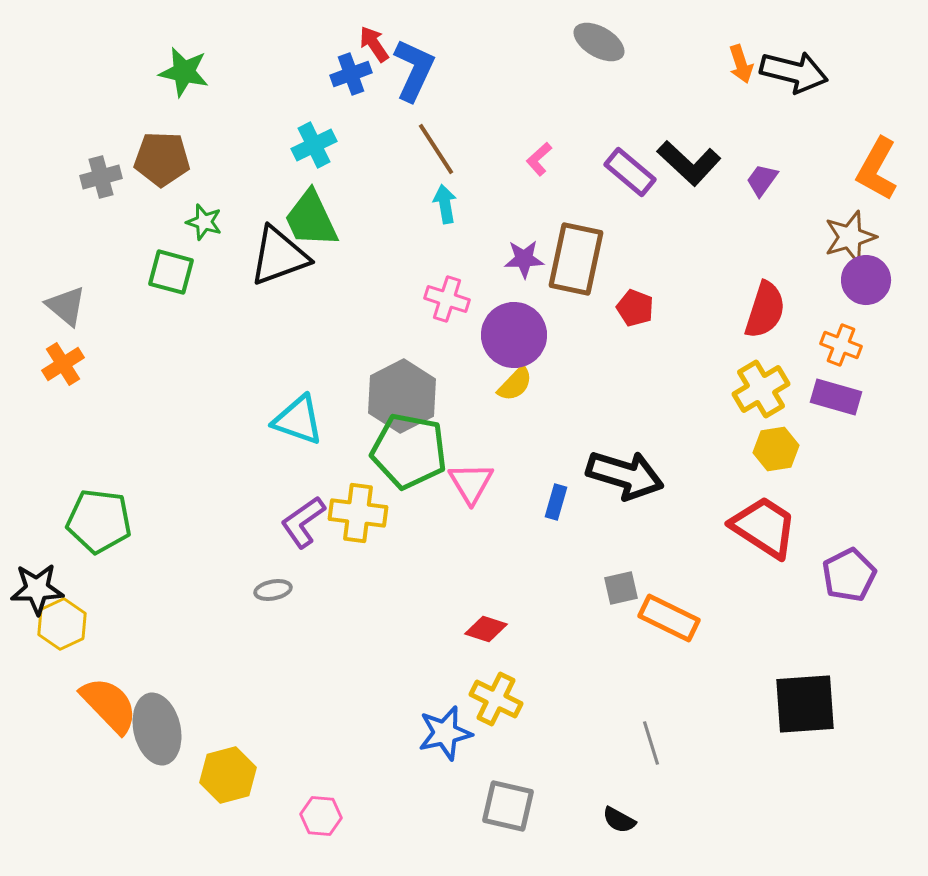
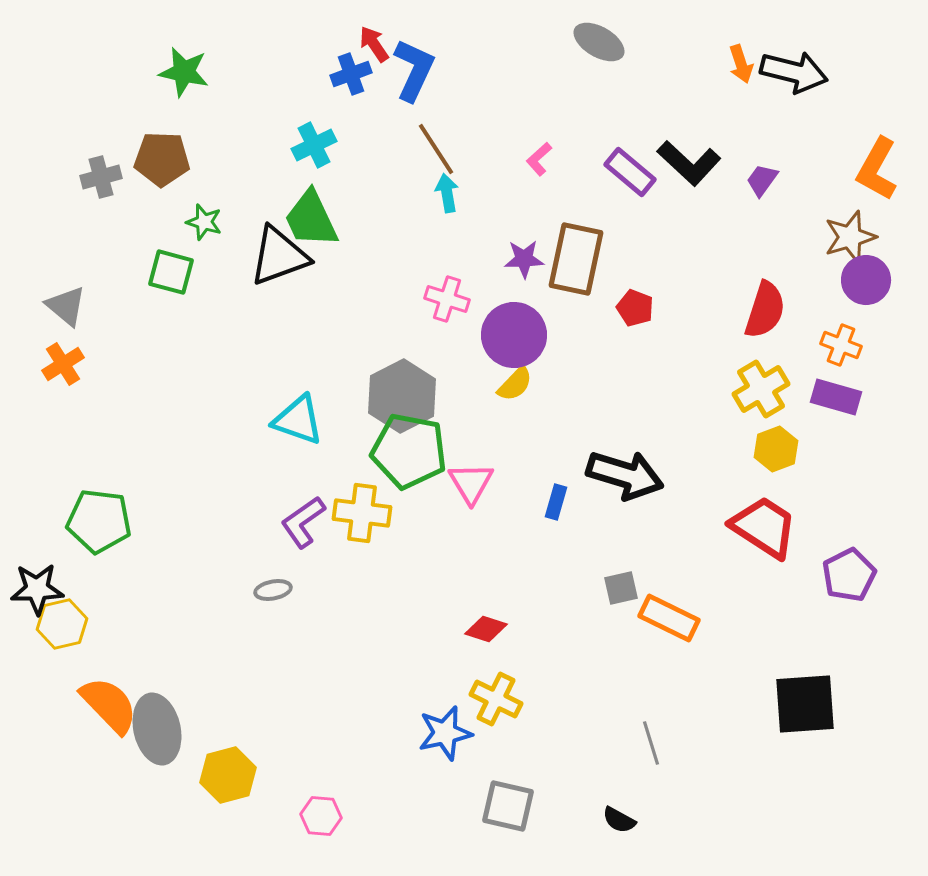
cyan arrow at (445, 204): moved 2 px right, 11 px up
yellow hexagon at (776, 449): rotated 12 degrees counterclockwise
yellow cross at (358, 513): moved 4 px right
yellow hexagon at (62, 624): rotated 12 degrees clockwise
